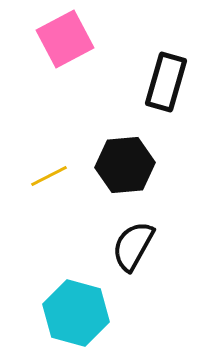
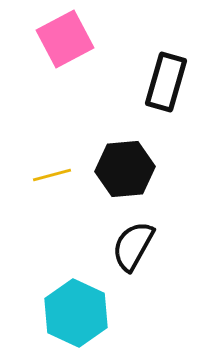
black hexagon: moved 4 px down
yellow line: moved 3 px right, 1 px up; rotated 12 degrees clockwise
cyan hexagon: rotated 10 degrees clockwise
